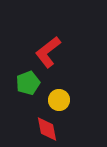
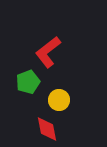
green pentagon: moved 1 px up
